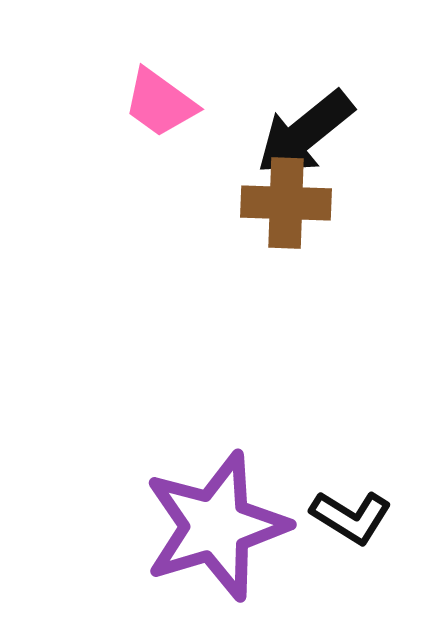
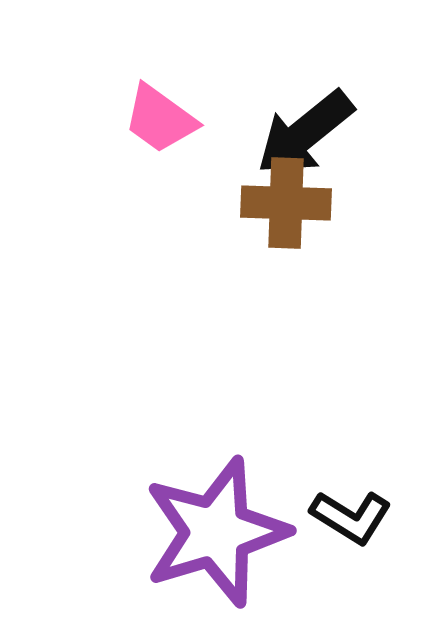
pink trapezoid: moved 16 px down
purple star: moved 6 px down
